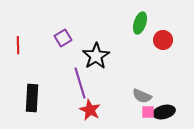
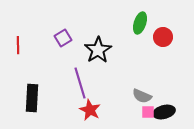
red circle: moved 3 px up
black star: moved 2 px right, 6 px up
